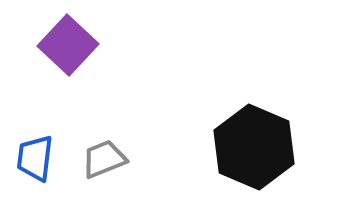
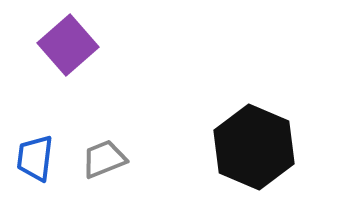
purple square: rotated 6 degrees clockwise
